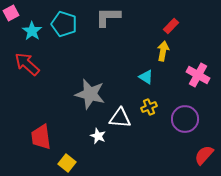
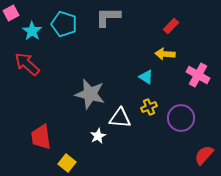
yellow arrow: moved 2 px right, 3 px down; rotated 96 degrees counterclockwise
purple circle: moved 4 px left, 1 px up
white star: rotated 21 degrees clockwise
